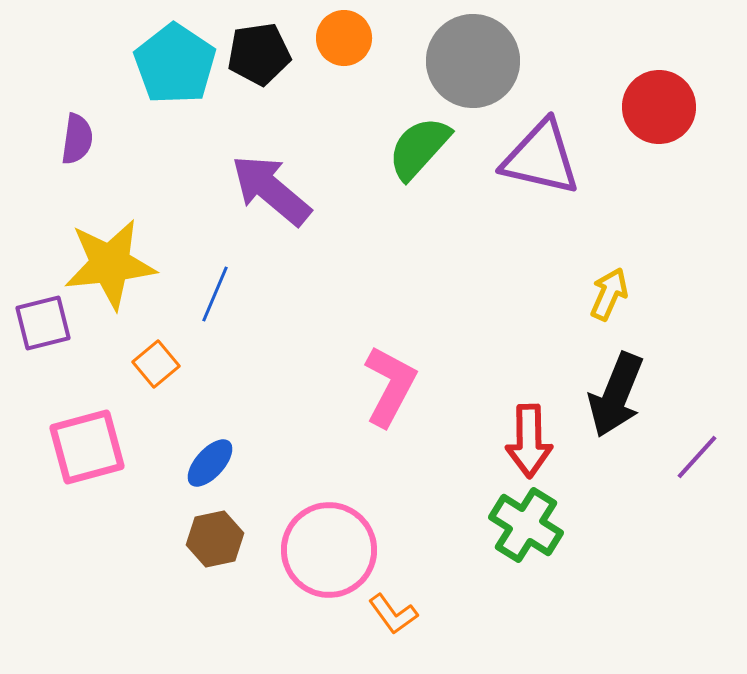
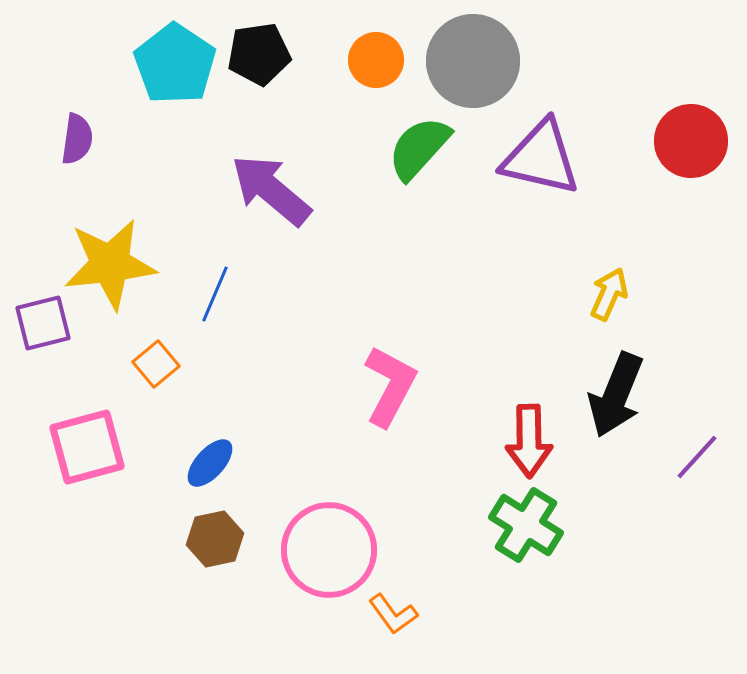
orange circle: moved 32 px right, 22 px down
red circle: moved 32 px right, 34 px down
